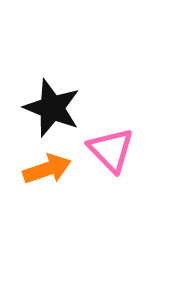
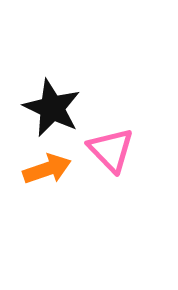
black star: rotated 4 degrees clockwise
